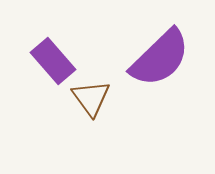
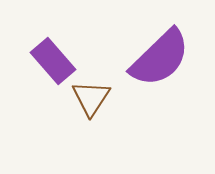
brown triangle: rotated 9 degrees clockwise
